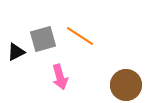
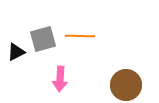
orange line: rotated 32 degrees counterclockwise
pink arrow: moved 2 px down; rotated 20 degrees clockwise
